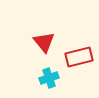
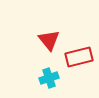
red triangle: moved 5 px right, 2 px up
